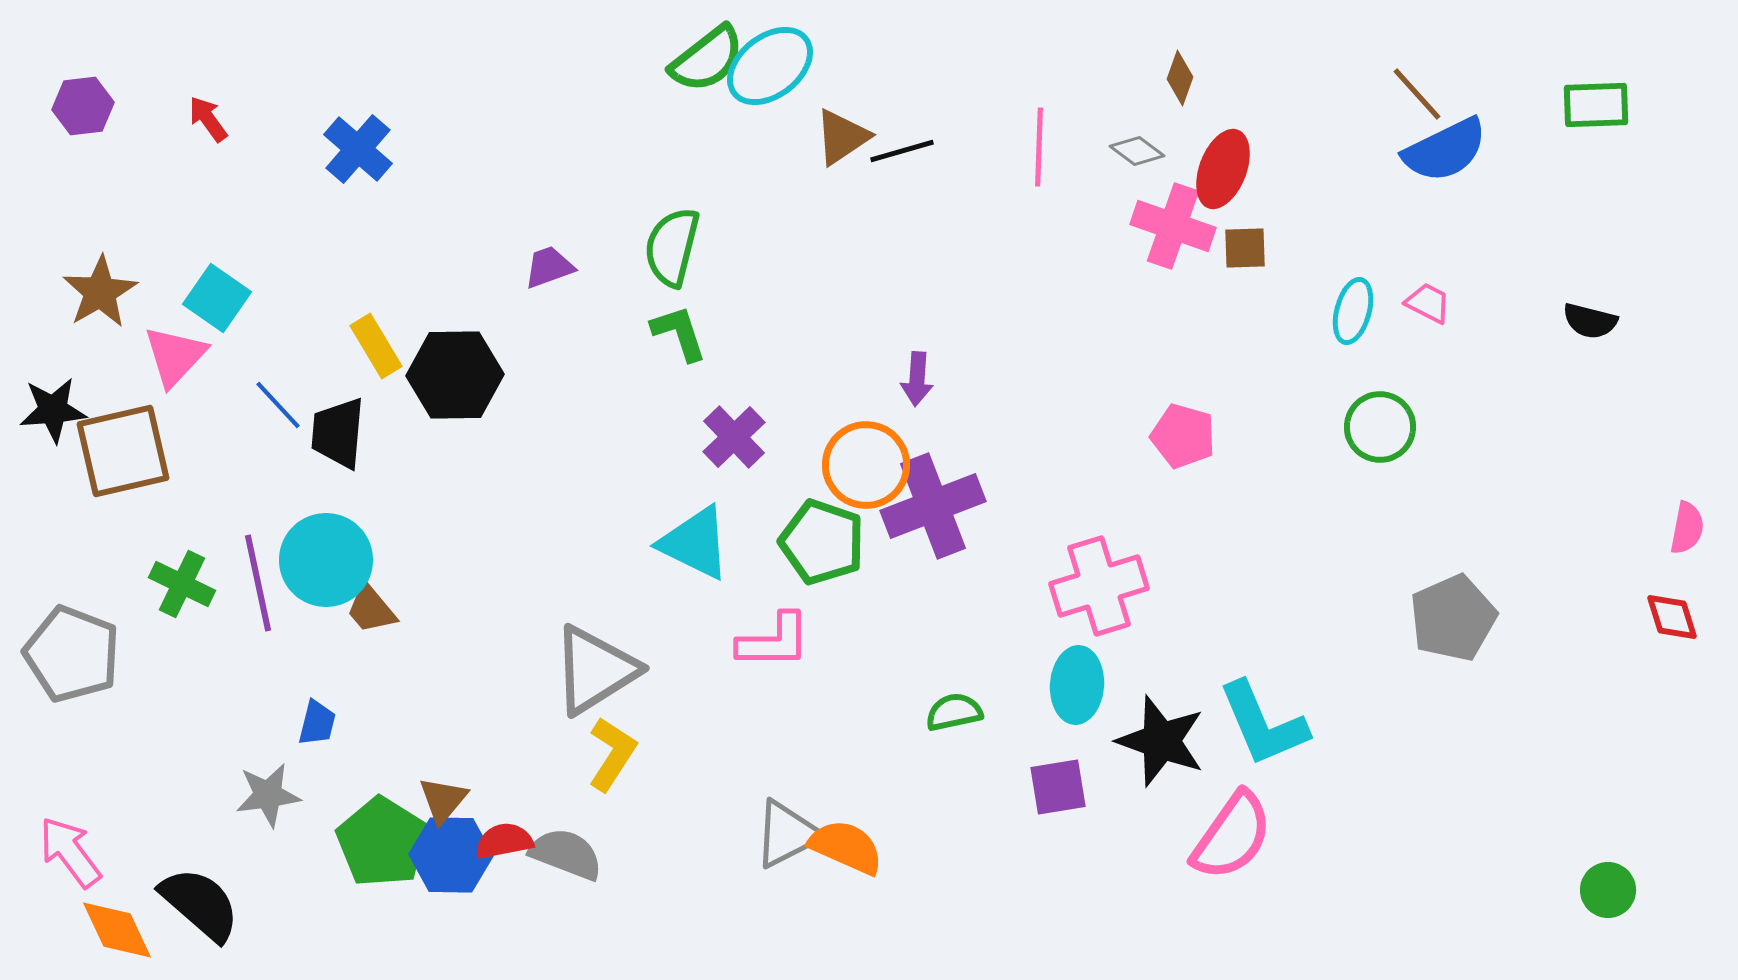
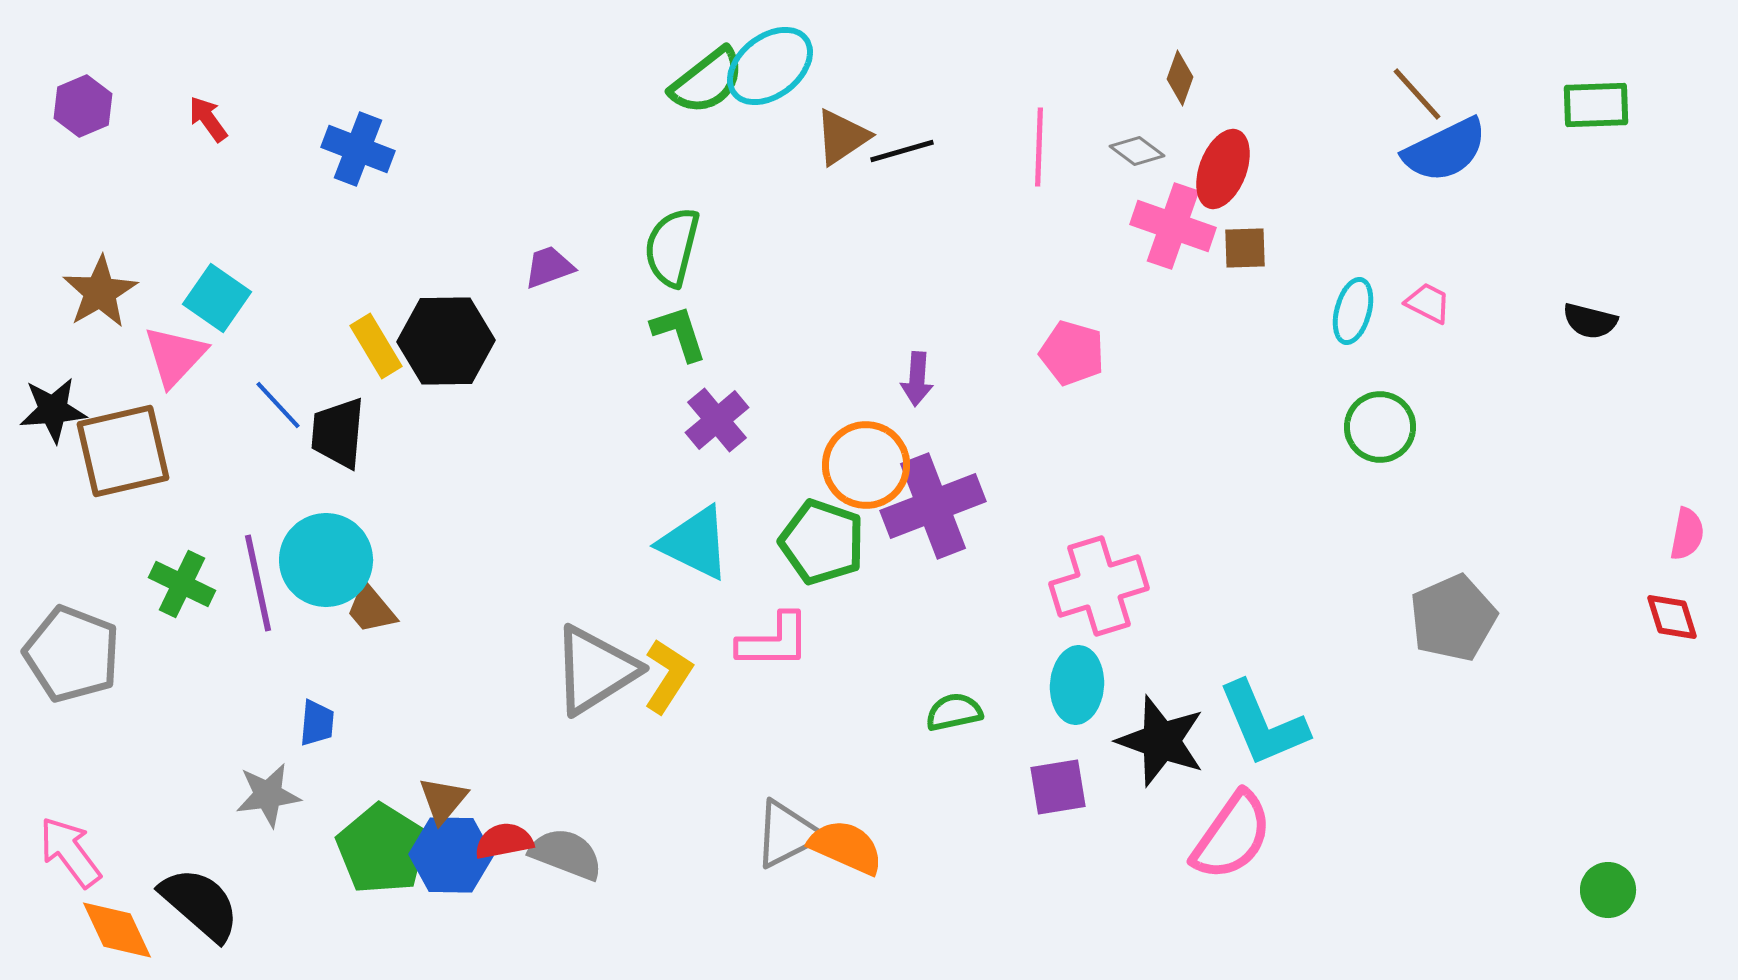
green semicircle at (707, 59): moved 22 px down
purple hexagon at (83, 106): rotated 16 degrees counterclockwise
blue cross at (358, 149): rotated 20 degrees counterclockwise
black hexagon at (455, 375): moved 9 px left, 34 px up
pink pentagon at (1183, 436): moved 111 px left, 83 px up
purple cross at (734, 437): moved 17 px left, 17 px up; rotated 4 degrees clockwise
pink semicircle at (1687, 528): moved 6 px down
blue trapezoid at (317, 723): rotated 9 degrees counterclockwise
yellow L-shape at (612, 754): moved 56 px right, 78 px up
green pentagon at (382, 842): moved 7 px down
